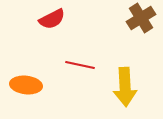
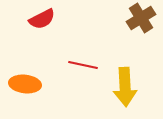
red semicircle: moved 10 px left
red line: moved 3 px right
orange ellipse: moved 1 px left, 1 px up
